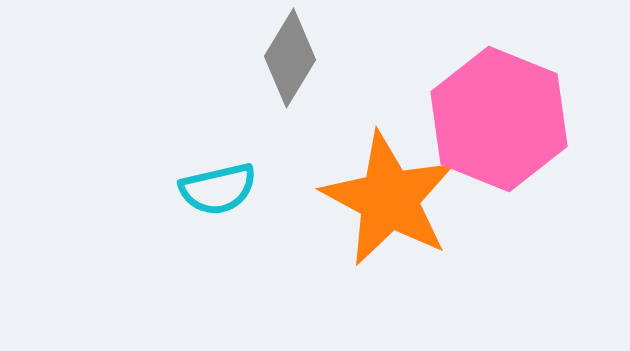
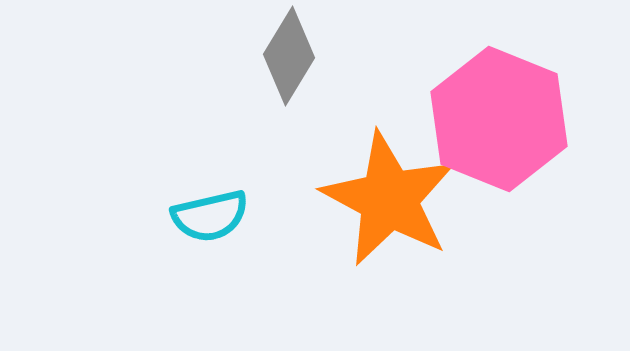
gray diamond: moved 1 px left, 2 px up
cyan semicircle: moved 8 px left, 27 px down
